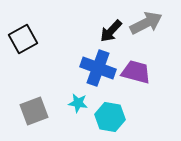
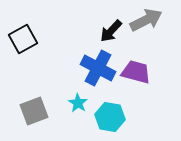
gray arrow: moved 3 px up
blue cross: rotated 8 degrees clockwise
cyan star: rotated 24 degrees clockwise
